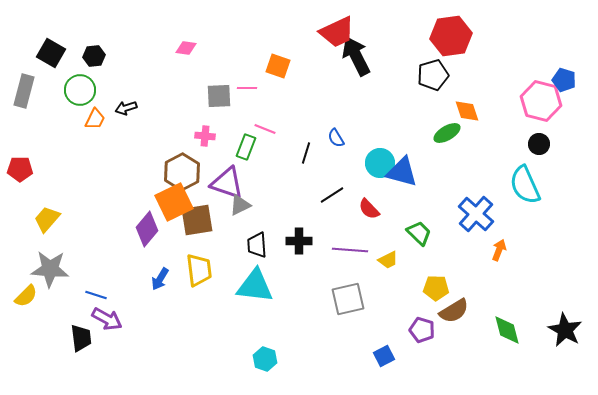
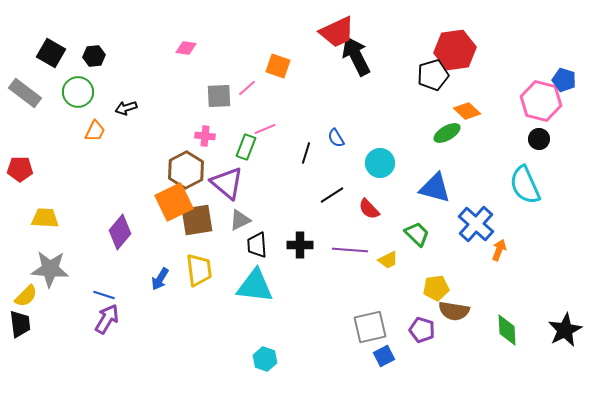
red hexagon at (451, 36): moved 4 px right, 14 px down
pink line at (247, 88): rotated 42 degrees counterclockwise
green circle at (80, 90): moved 2 px left, 2 px down
gray rectangle at (24, 91): moved 1 px right, 2 px down; rotated 68 degrees counterclockwise
orange diamond at (467, 111): rotated 28 degrees counterclockwise
orange trapezoid at (95, 119): moved 12 px down
pink line at (265, 129): rotated 45 degrees counterclockwise
black circle at (539, 144): moved 5 px up
brown hexagon at (182, 172): moved 4 px right, 2 px up
blue triangle at (402, 172): moved 33 px right, 16 px down
purple triangle at (227, 183): rotated 21 degrees clockwise
gray triangle at (240, 205): moved 15 px down
blue cross at (476, 214): moved 10 px down
yellow trapezoid at (47, 219): moved 2 px left, 1 px up; rotated 52 degrees clockwise
purple diamond at (147, 229): moved 27 px left, 3 px down
green trapezoid at (419, 233): moved 2 px left, 1 px down
black cross at (299, 241): moved 1 px right, 4 px down
yellow pentagon at (436, 288): rotated 10 degrees counterclockwise
blue line at (96, 295): moved 8 px right
gray square at (348, 299): moved 22 px right, 28 px down
brown semicircle at (454, 311): rotated 40 degrees clockwise
purple arrow at (107, 319): rotated 88 degrees counterclockwise
green diamond at (507, 330): rotated 12 degrees clockwise
black star at (565, 330): rotated 16 degrees clockwise
black trapezoid at (81, 338): moved 61 px left, 14 px up
